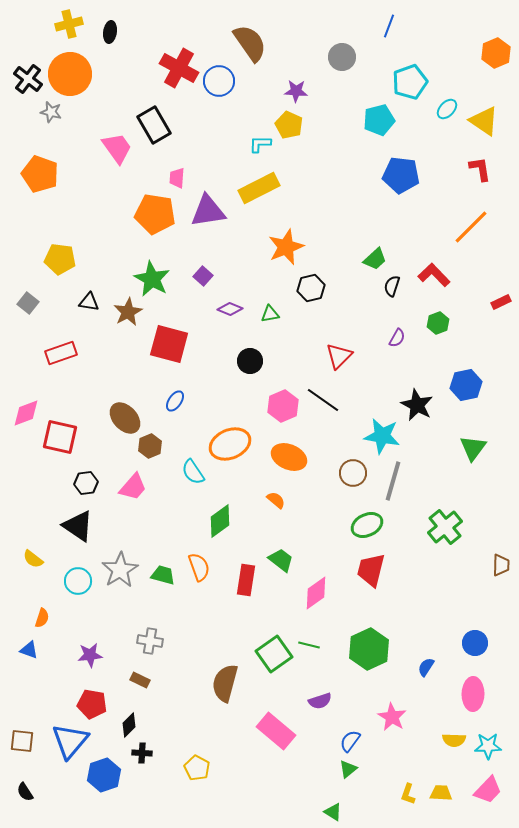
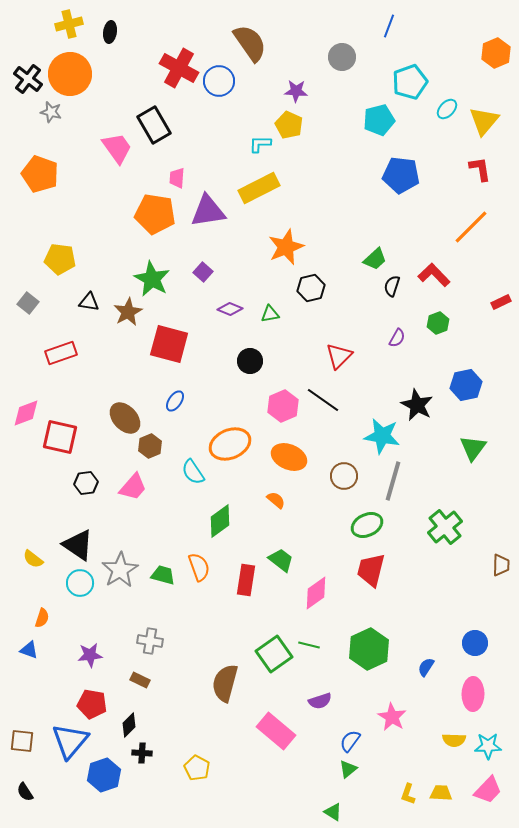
yellow triangle at (484, 121): rotated 36 degrees clockwise
purple square at (203, 276): moved 4 px up
brown circle at (353, 473): moved 9 px left, 3 px down
black triangle at (78, 526): moved 19 px down
cyan circle at (78, 581): moved 2 px right, 2 px down
